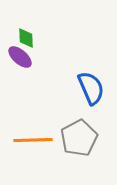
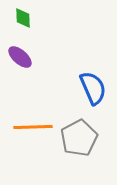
green diamond: moved 3 px left, 20 px up
blue semicircle: moved 2 px right
orange line: moved 13 px up
